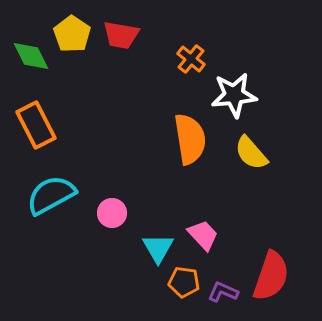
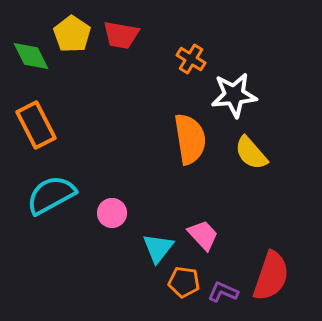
orange cross: rotated 8 degrees counterclockwise
cyan triangle: rotated 8 degrees clockwise
